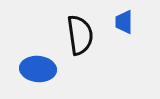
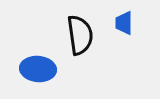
blue trapezoid: moved 1 px down
